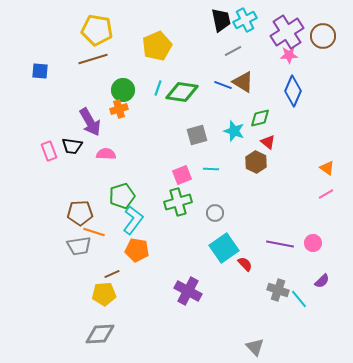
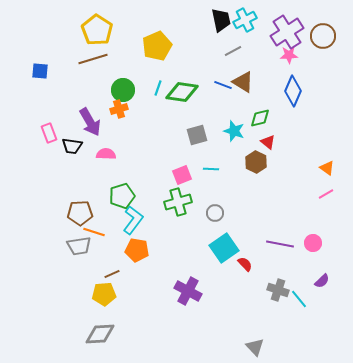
yellow pentagon at (97, 30): rotated 24 degrees clockwise
pink rectangle at (49, 151): moved 18 px up
